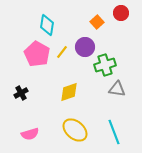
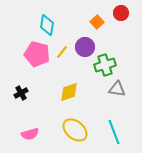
pink pentagon: rotated 15 degrees counterclockwise
